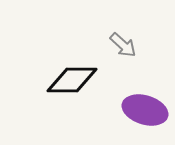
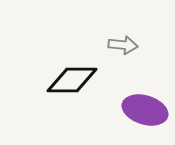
gray arrow: rotated 36 degrees counterclockwise
